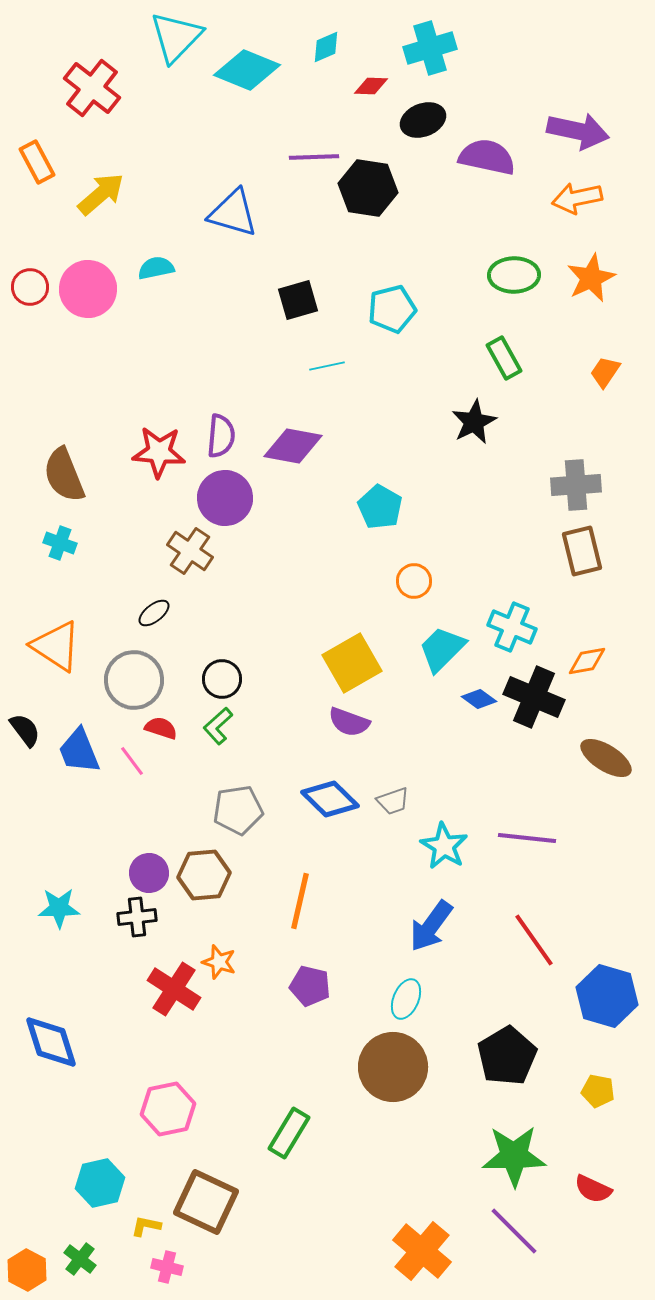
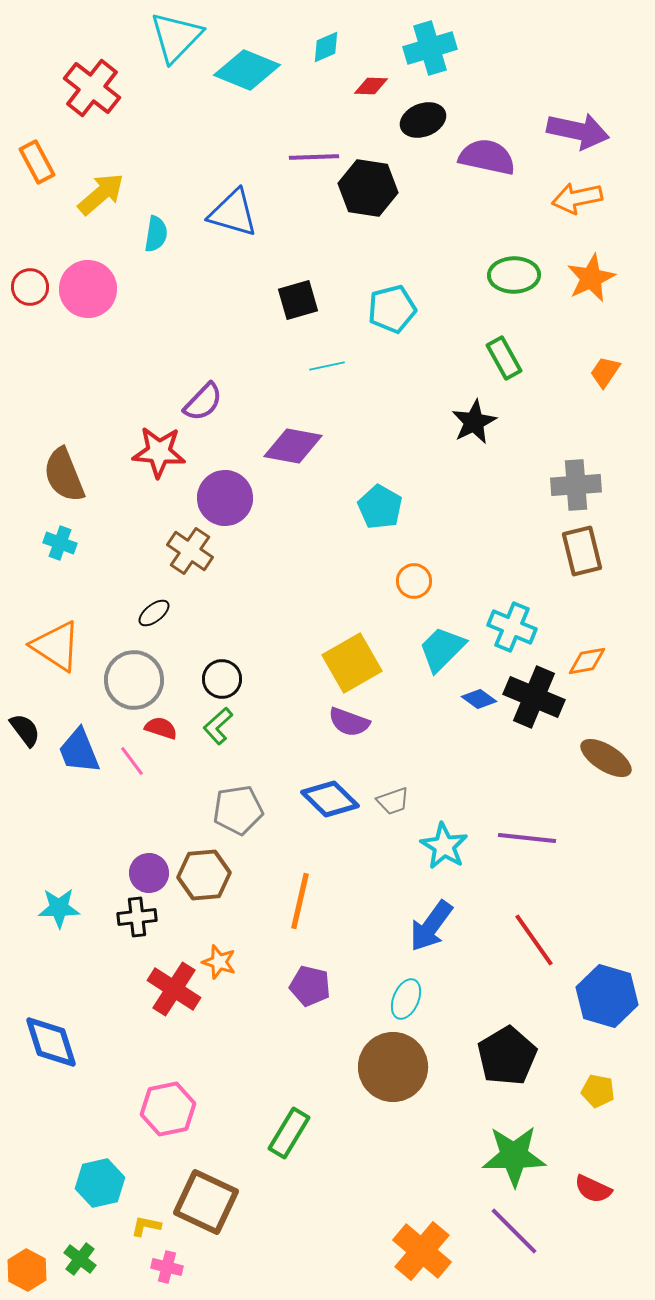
cyan semicircle at (156, 268): moved 34 px up; rotated 111 degrees clockwise
purple semicircle at (221, 436): moved 18 px left, 34 px up; rotated 39 degrees clockwise
